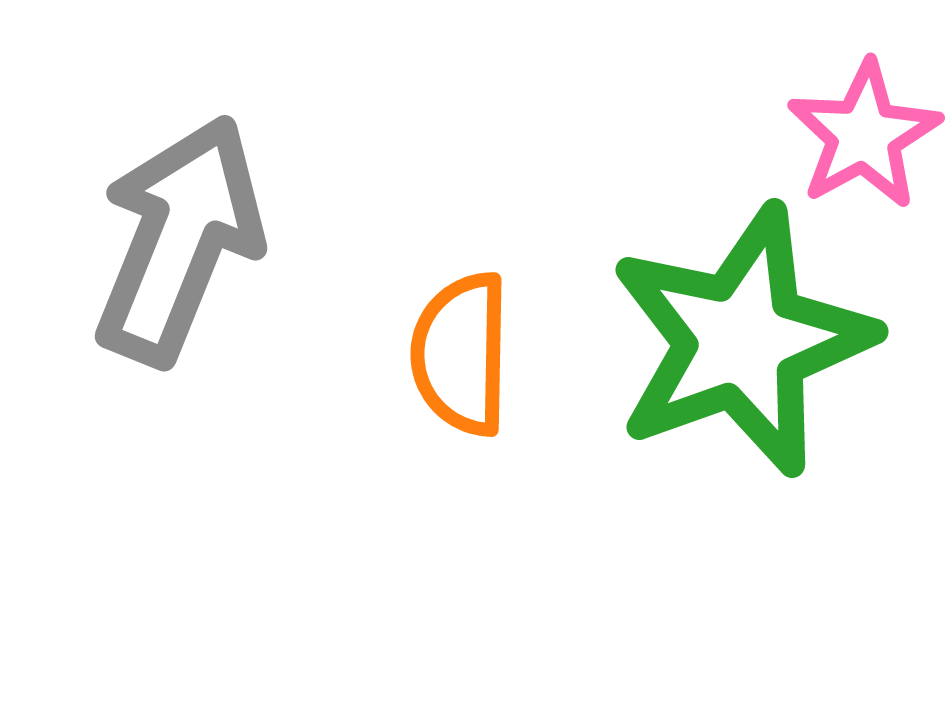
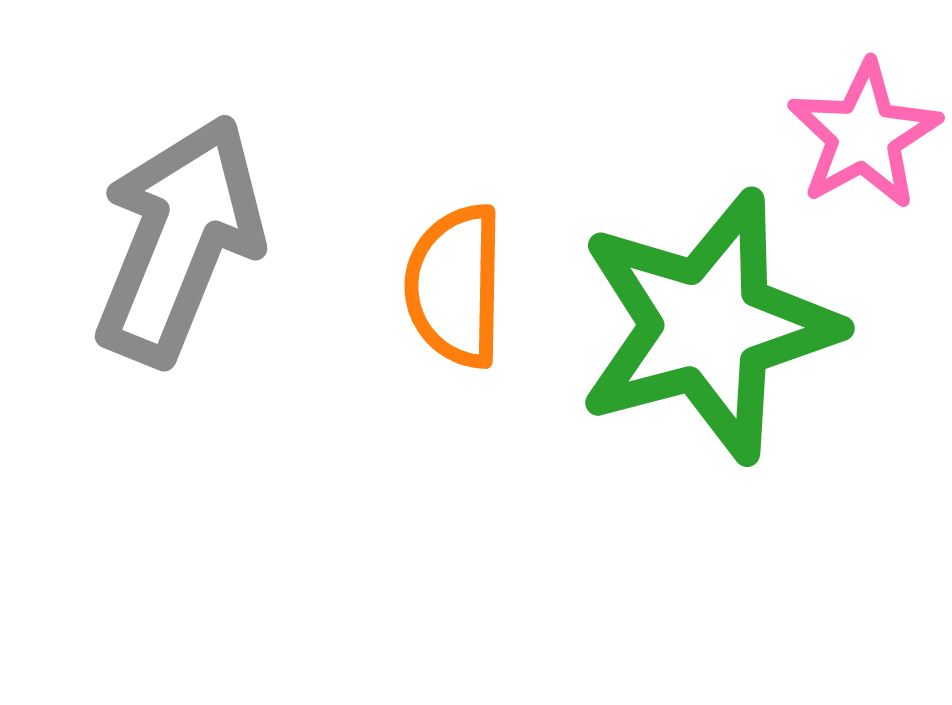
green star: moved 34 px left, 15 px up; rotated 5 degrees clockwise
orange semicircle: moved 6 px left, 68 px up
